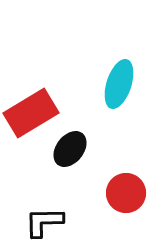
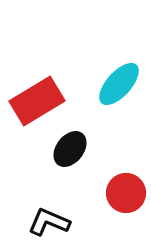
cyan ellipse: rotated 24 degrees clockwise
red rectangle: moved 6 px right, 12 px up
black L-shape: moved 5 px right; rotated 24 degrees clockwise
